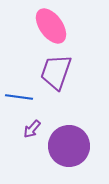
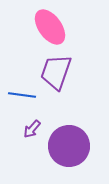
pink ellipse: moved 1 px left, 1 px down
blue line: moved 3 px right, 2 px up
